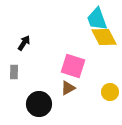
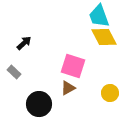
cyan trapezoid: moved 2 px right, 3 px up
black arrow: rotated 14 degrees clockwise
gray rectangle: rotated 48 degrees counterclockwise
yellow circle: moved 1 px down
